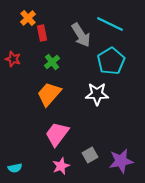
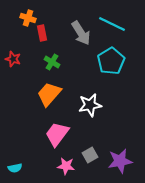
orange cross: rotated 28 degrees counterclockwise
cyan line: moved 2 px right
gray arrow: moved 2 px up
green cross: rotated 21 degrees counterclockwise
white star: moved 7 px left, 11 px down; rotated 10 degrees counterclockwise
purple star: moved 1 px left
pink star: moved 5 px right; rotated 30 degrees clockwise
